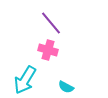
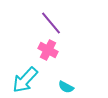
pink cross: rotated 12 degrees clockwise
cyan arrow: rotated 12 degrees clockwise
